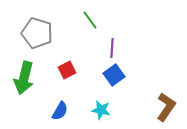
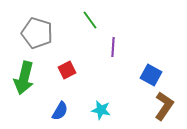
purple line: moved 1 px right, 1 px up
blue square: moved 37 px right; rotated 25 degrees counterclockwise
brown L-shape: moved 2 px left, 1 px up
